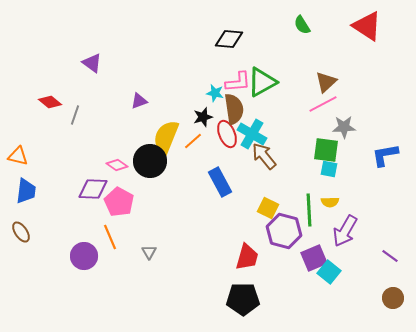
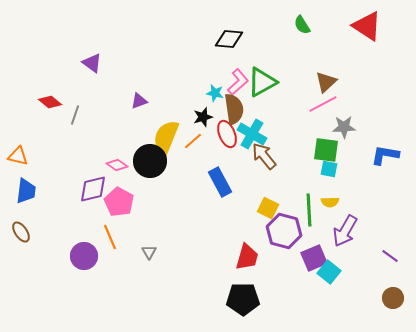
pink L-shape at (238, 82): rotated 36 degrees counterclockwise
blue L-shape at (385, 155): rotated 20 degrees clockwise
purple diamond at (93, 189): rotated 16 degrees counterclockwise
